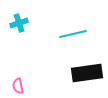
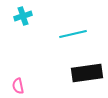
cyan cross: moved 4 px right, 7 px up
